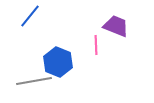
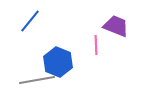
blue line: moved 5 px down
gray line: moved 3 px right, 1 px up
